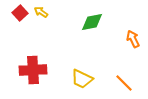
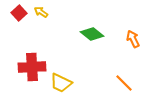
red square: moved 1 px left
green diamond: moved 12 px down; rotated 50 degrees clockwise
red cross: moved 1 px left, 3 px up
yellow trapezoid: moved 21 px left, 4 px down
